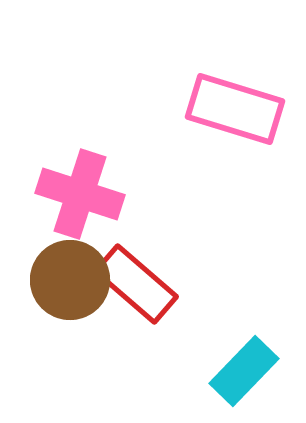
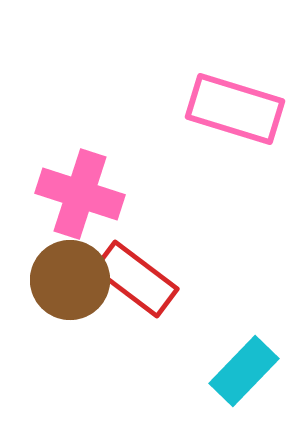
red rectangle: moved 5 px up; rotated 4 degrees counterclockwise
